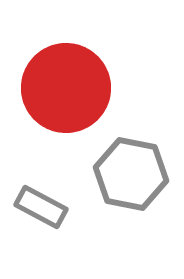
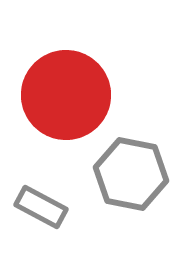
red circle: moved 7 px down
